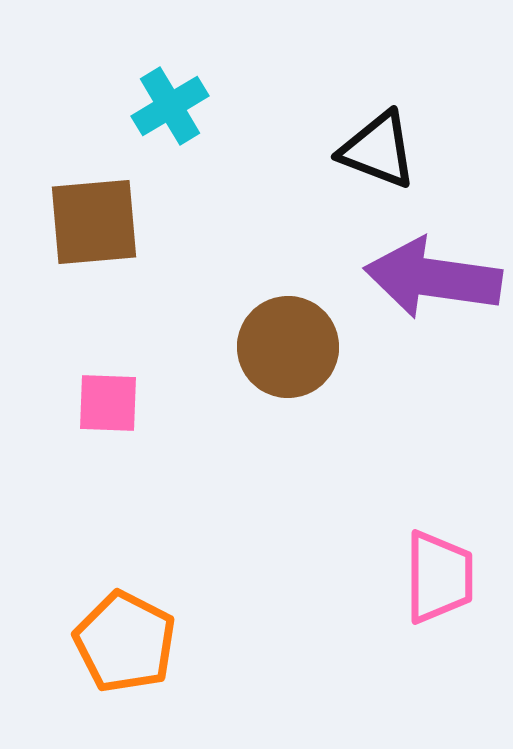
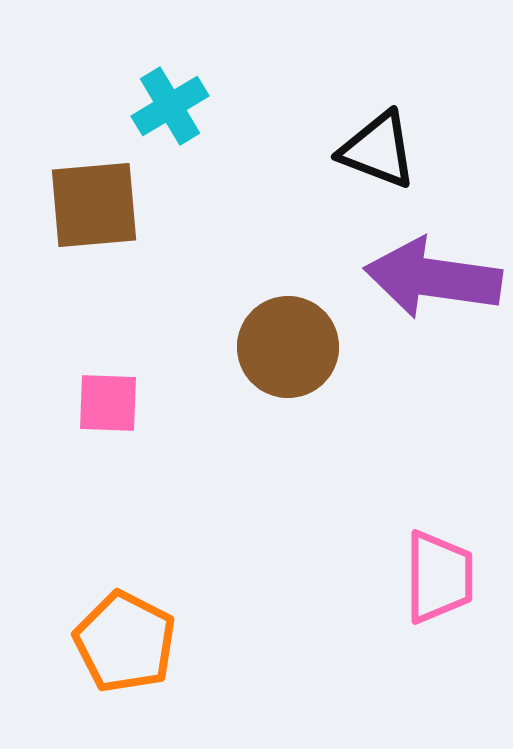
brown square: moved 17 px up
